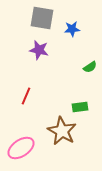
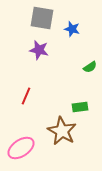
blue star: rotated 21 degrees clockwise
